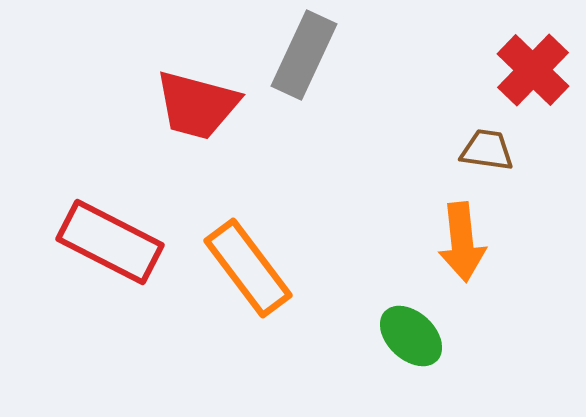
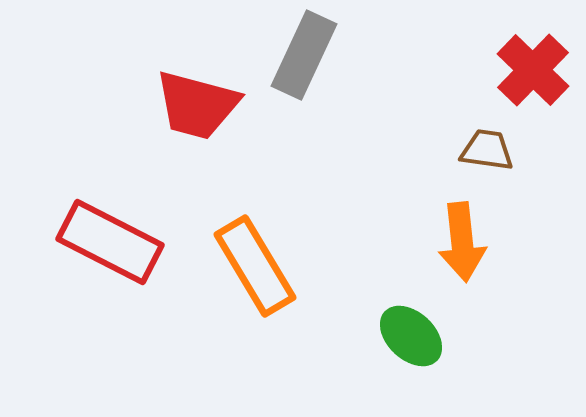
orange rectangle: moved 7 px right, 2 px up; rotated 6 degrees clockwise
